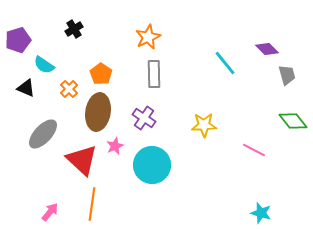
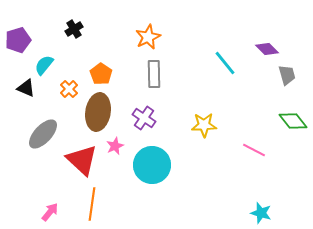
cyan semicircle: rotated 95 degrees clockwise
